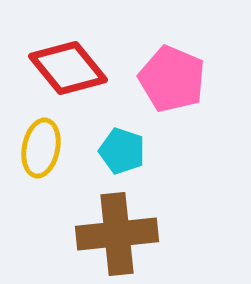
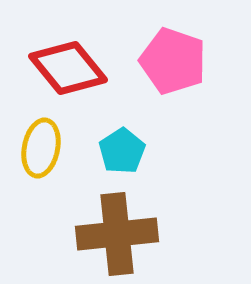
pink pentagon: moved 1 px right, 18 px up; rotated 4 degrees counterclockwise
cyan pentagon: rotated 21 degrees clockwise
